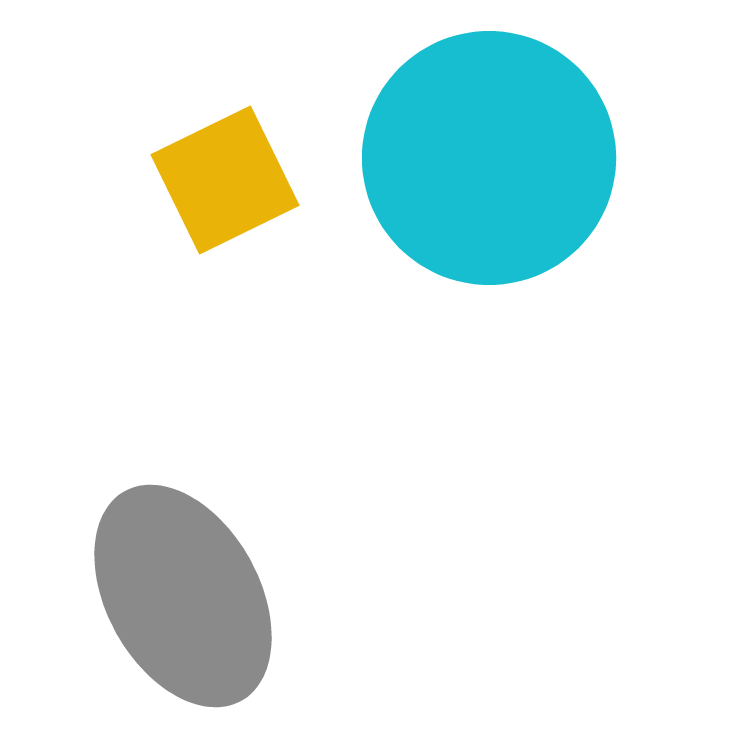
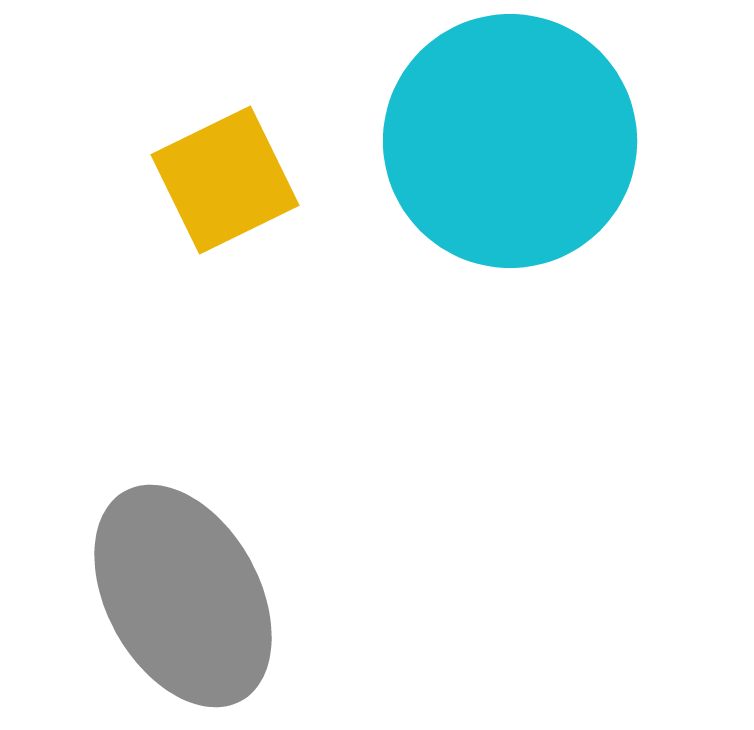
cyan circle: moved 21 px right, 17 px up
